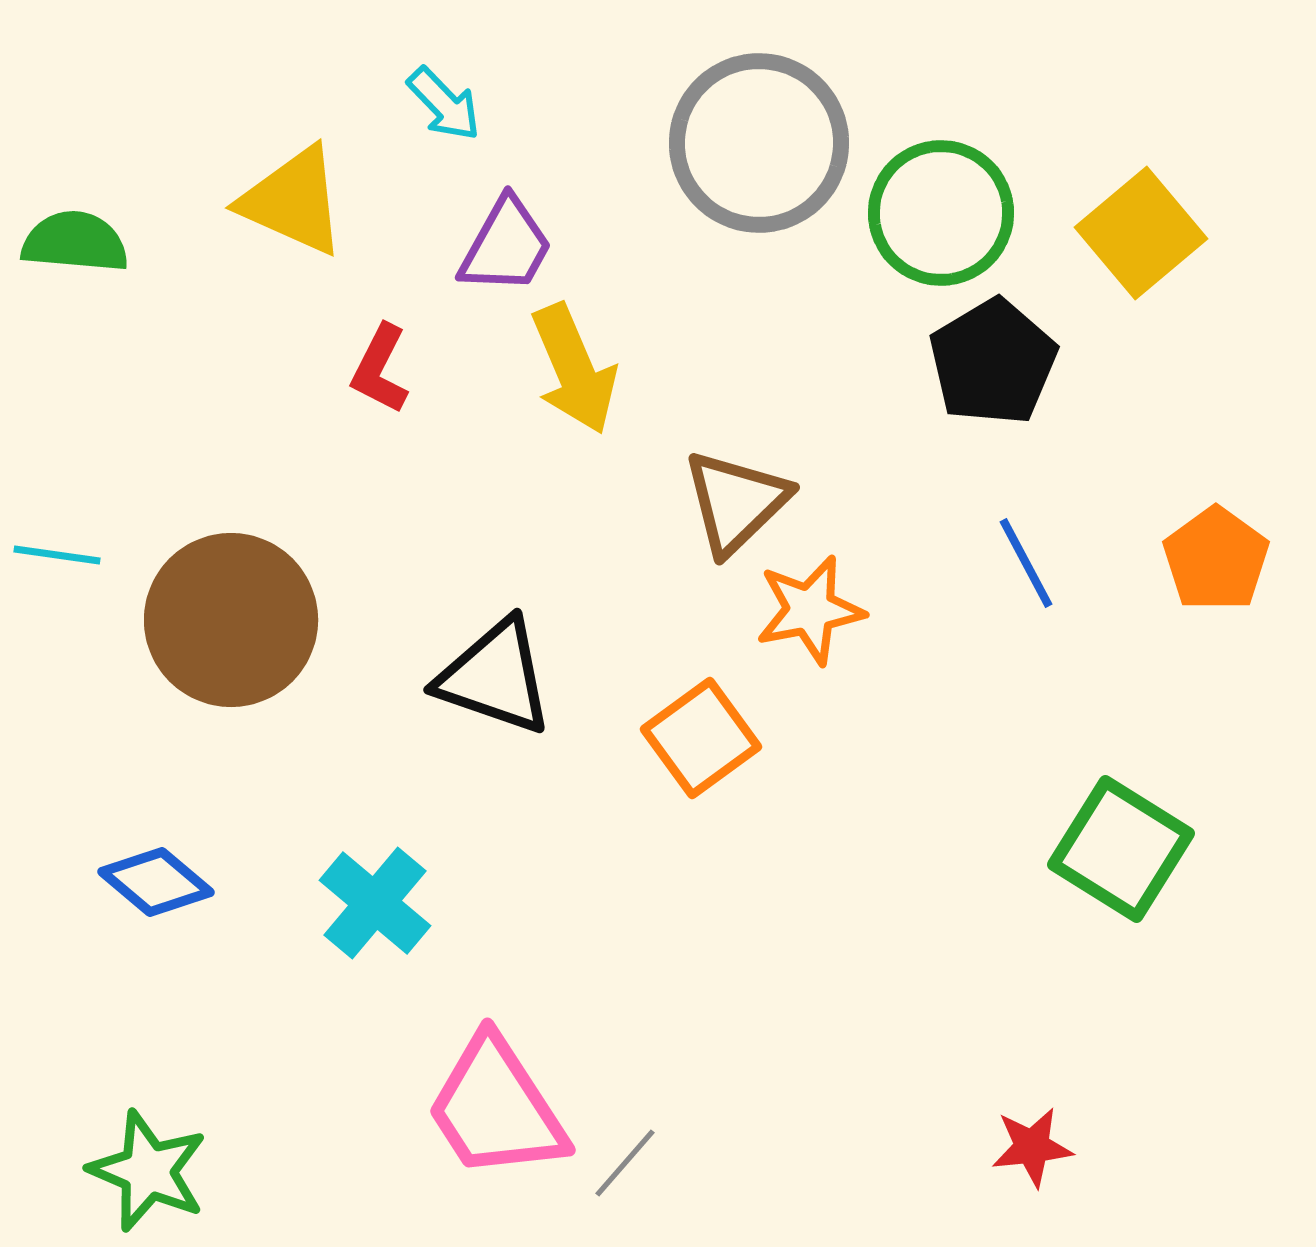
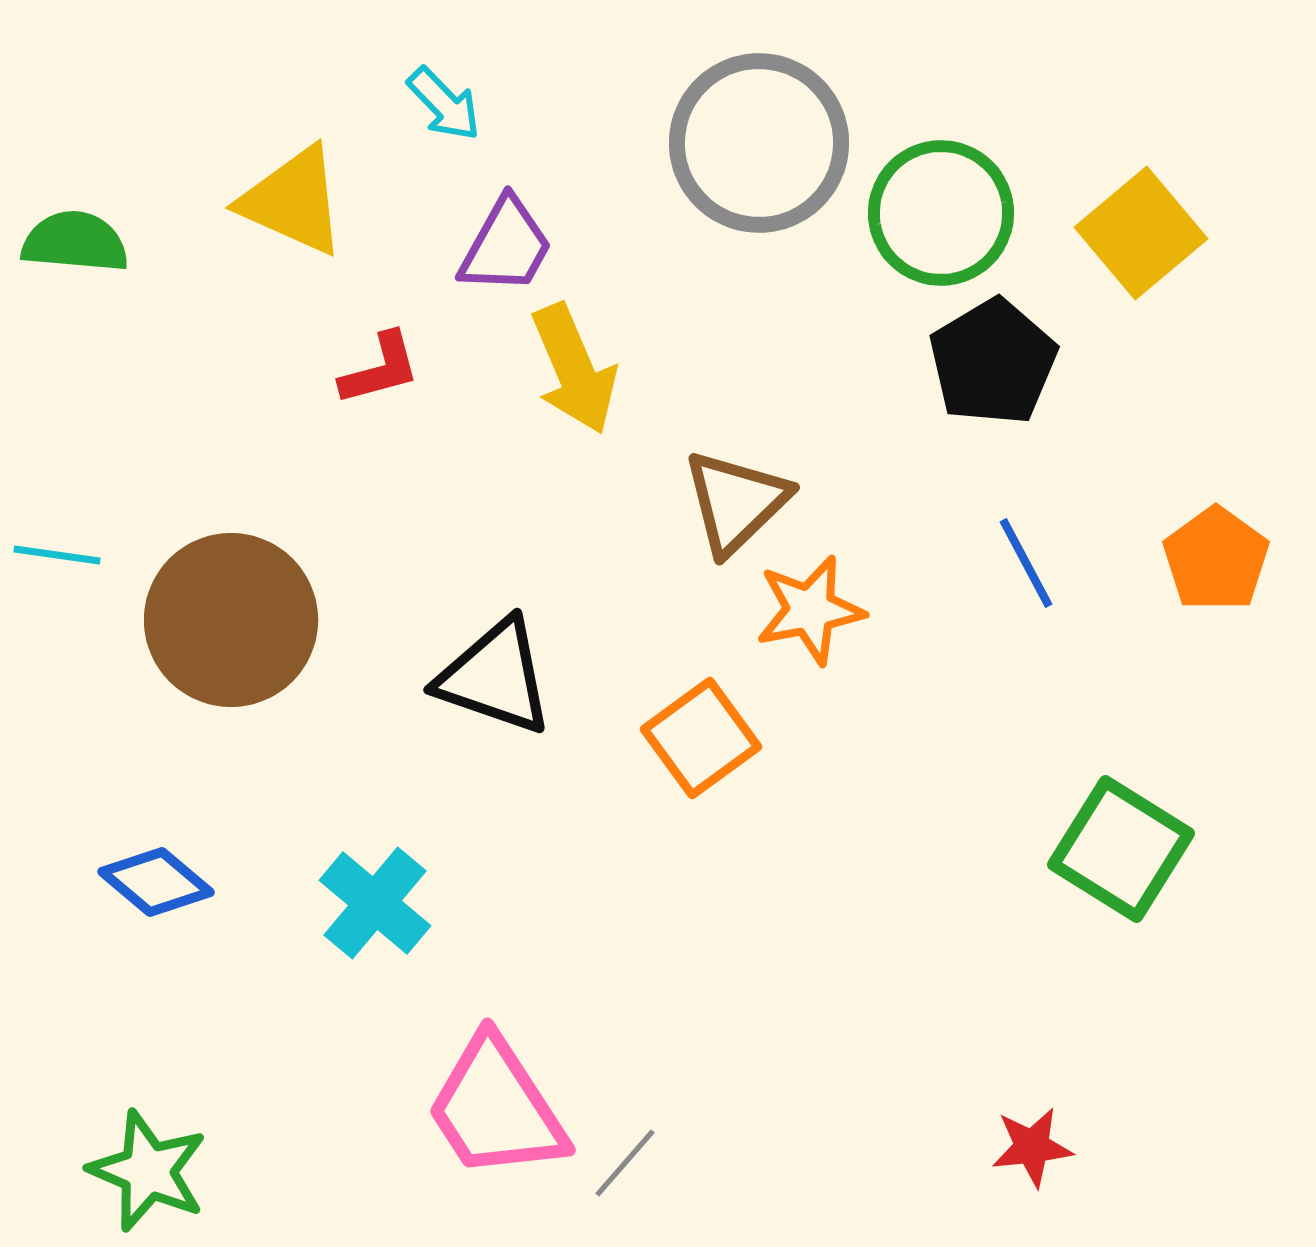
red L-shape: rotated 132 degrees counterclockwise
